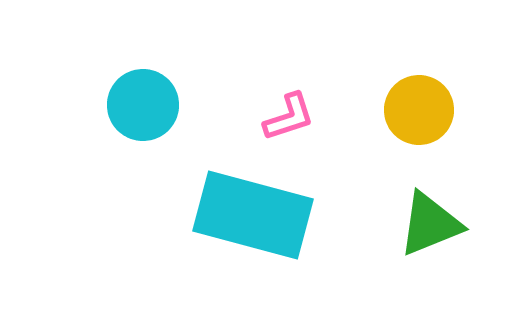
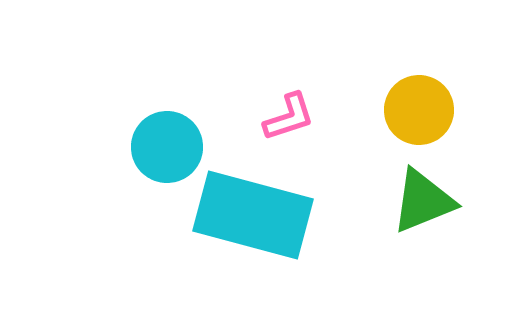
cyan circle: moved 24 px right, 42 px down
green triangle: moved 7 px left, 23 px up
